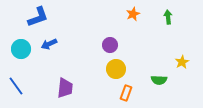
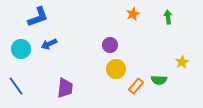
orange rectangle: moved 10 px right, 7 px up; rotated 21 degrees clockwise
